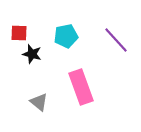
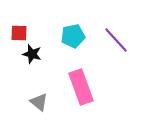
cyan pentagon: moved 7 px right
